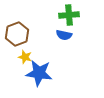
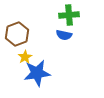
yellow star: rotated 24 degrees clockwise
blue star: moved 2 px left; rotated 16 degrees counterclockwise
